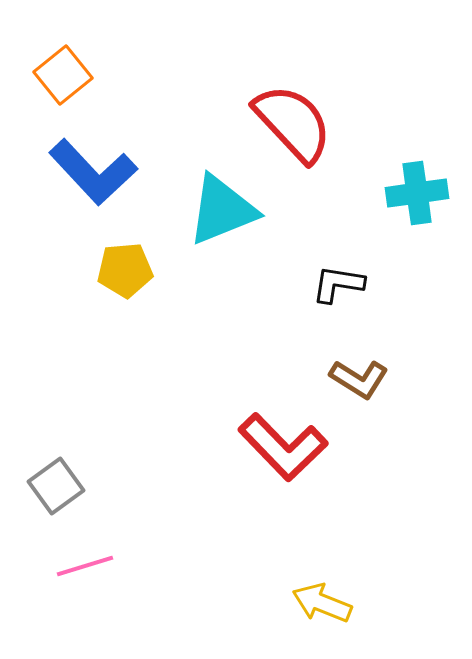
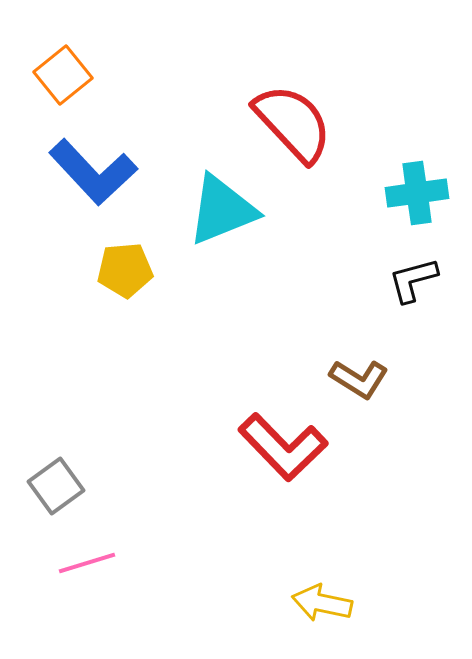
black L-shape: moved 75 px right, 4 px up; rotated 24 degrees counterclockwise
pink line: moved 2 px right, 3 px up
yellow arrow: rotated 10 degrees counterclockwise
